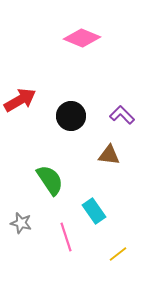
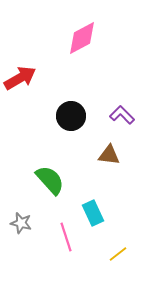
pink diamond: rotated 51 degrees counterclockwise
red arrow: moved 22 px up
green semicircle: rotated 8 degrees counterclockwise
cyan rectangle: moved 1 px left, 2 px down; rotated 10 degrees clockwise
